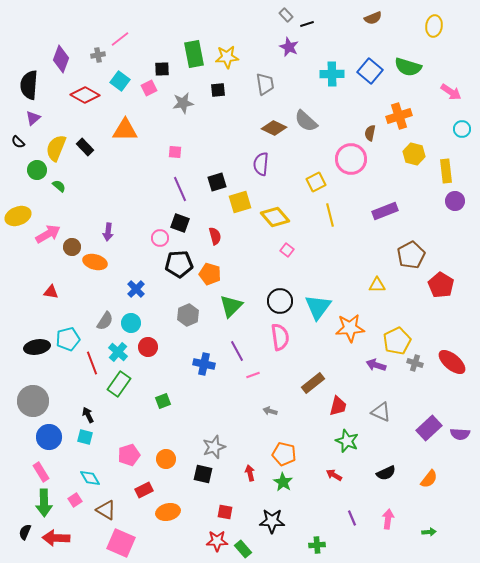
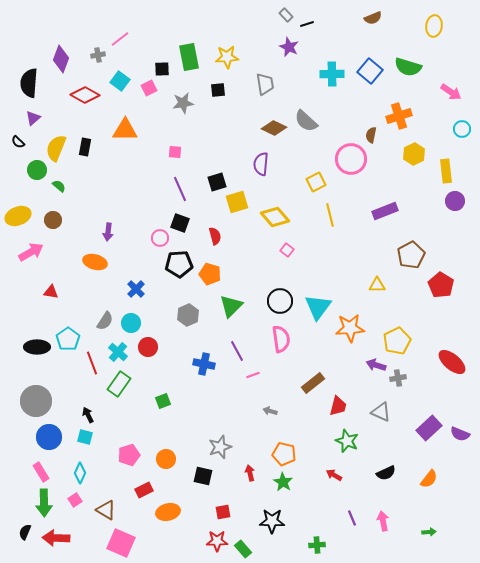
green rectangle at (194, 54): moved 5 px left, 3 px down
black semicircle at (29, 85): moved 2 px up
brown semicircle at (370, 133): moved 1 px right, 2 px down
black rectangle at (85, 147): rotated 54 degrees clockwise
yellow hexagon at (414, 154): rotated 20 degrees clockwise
yellow square at (240, 202): moved 3 px left
pink arrow at (48, 234): moved 17 px left, 18 px down
brown circle at (72, 247): moved 19 px left, 27 px up
pink semicircle at (280, 337): moved 1 px right, 2 px down
cyan pentagon at (68, 339): rotated 20 degrees counterclockwise
black ellipse at (37, 347): rotated 10 degrees clockwise
gray cross at (415, 363): moved 17 px left, 15 px down; rotated 28 degrees counterclockwise
gray circle at (33, 401): moved 3 px right
purple semicircle at (460, 434): rotated 18 degrees clockwise
gray star at (214, 447): moved 6 px right
black square at (203, 474): moved 2 px down
cyan diamond at (90, 478): moved 10 px left, 5 px up; rotated 55 degrees clockwise
red square at (225, 512): moved 2 px left; rotated 21 degrees counterclockwise
pink arrow at (388, 519): moved 5 px left, 2 px down; rotated 18 degrees counterclockwise
